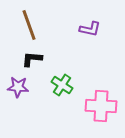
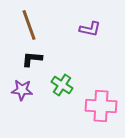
purple star: moved 4 px right, 3 px down
